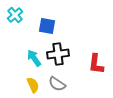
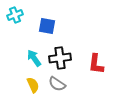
cyan cross: rotated 21 degrees clockwise
black cross: moved 2 px right, 4 px down
